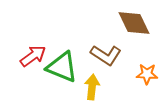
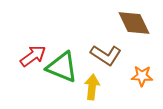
orange star: moved 5 px left, 2 px down
